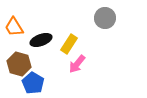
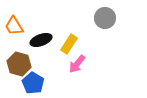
orange trapezoid: moved 1 px up
